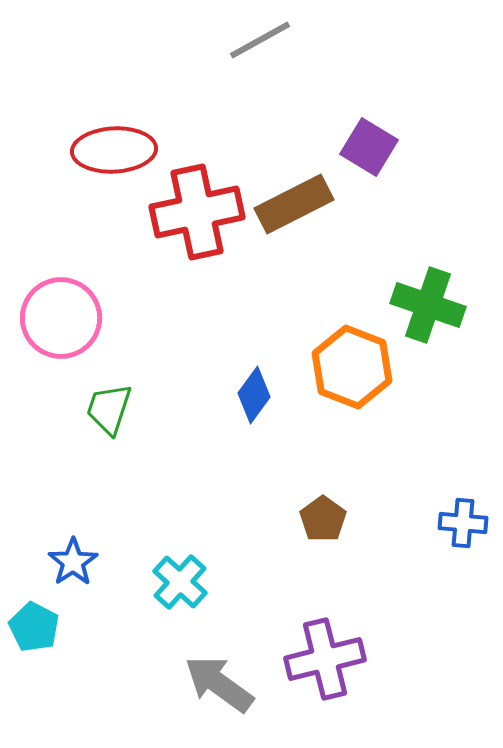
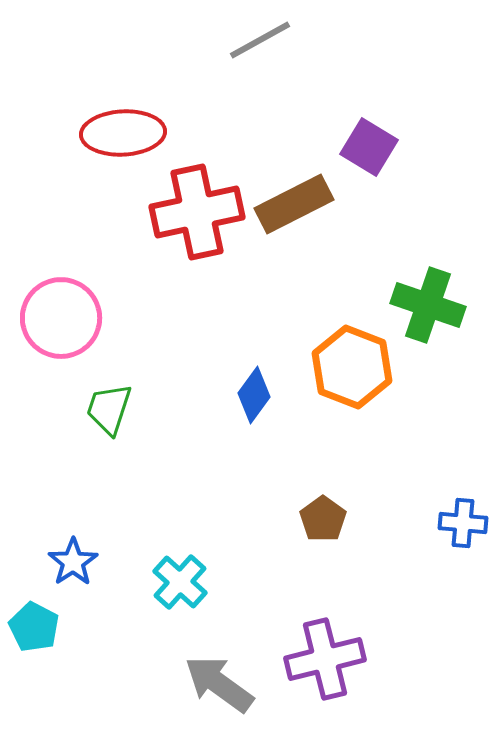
red ellipse: moved 9 px right, 17 px up
